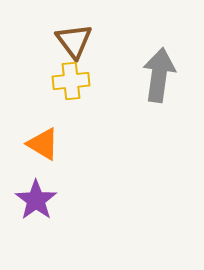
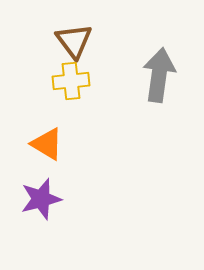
orange triangle: moved 4 px right
purple star: moved 5 px right, 1 px up; rotated 21 degrees clockwise
